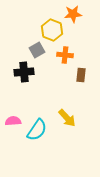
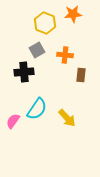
yellow hexagon: moved 7 px left, 7 px up
pink semicircle: rotated 49 degrees counterclockwise
cyan semicircle: moved 21 px up
